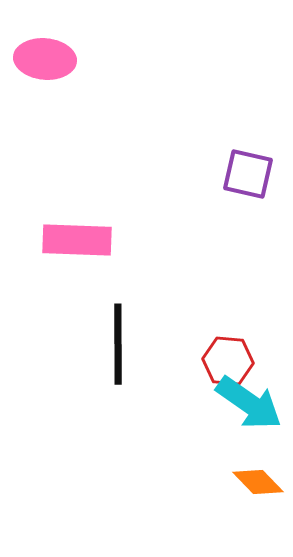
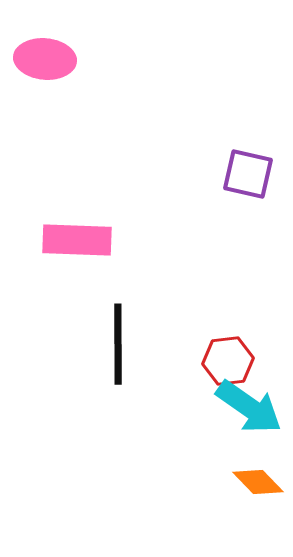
red hexagon: rotated 12 degrees counterclockwise
cyan arrow: moved 4 px down
